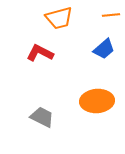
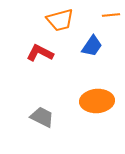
orange trapezoid: moved 1 px right, 2 px down
blue trapezoid: moved 12 px left, 3 px up; rotated 15 degrees counterclockwise
